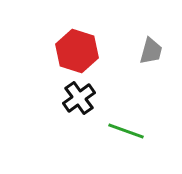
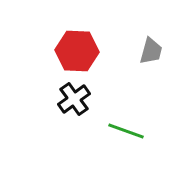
red hexagon: rotated 15 degrees counterclockwise
black cross: moved 5 px left, 1 px down
